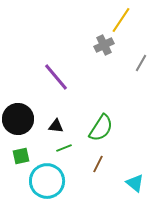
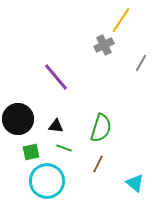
green semicircle: rotated 16 degrees counterclockwise
green line: rotated 42 degrees clockwise
green square: moved 10 px right, 4 px up
